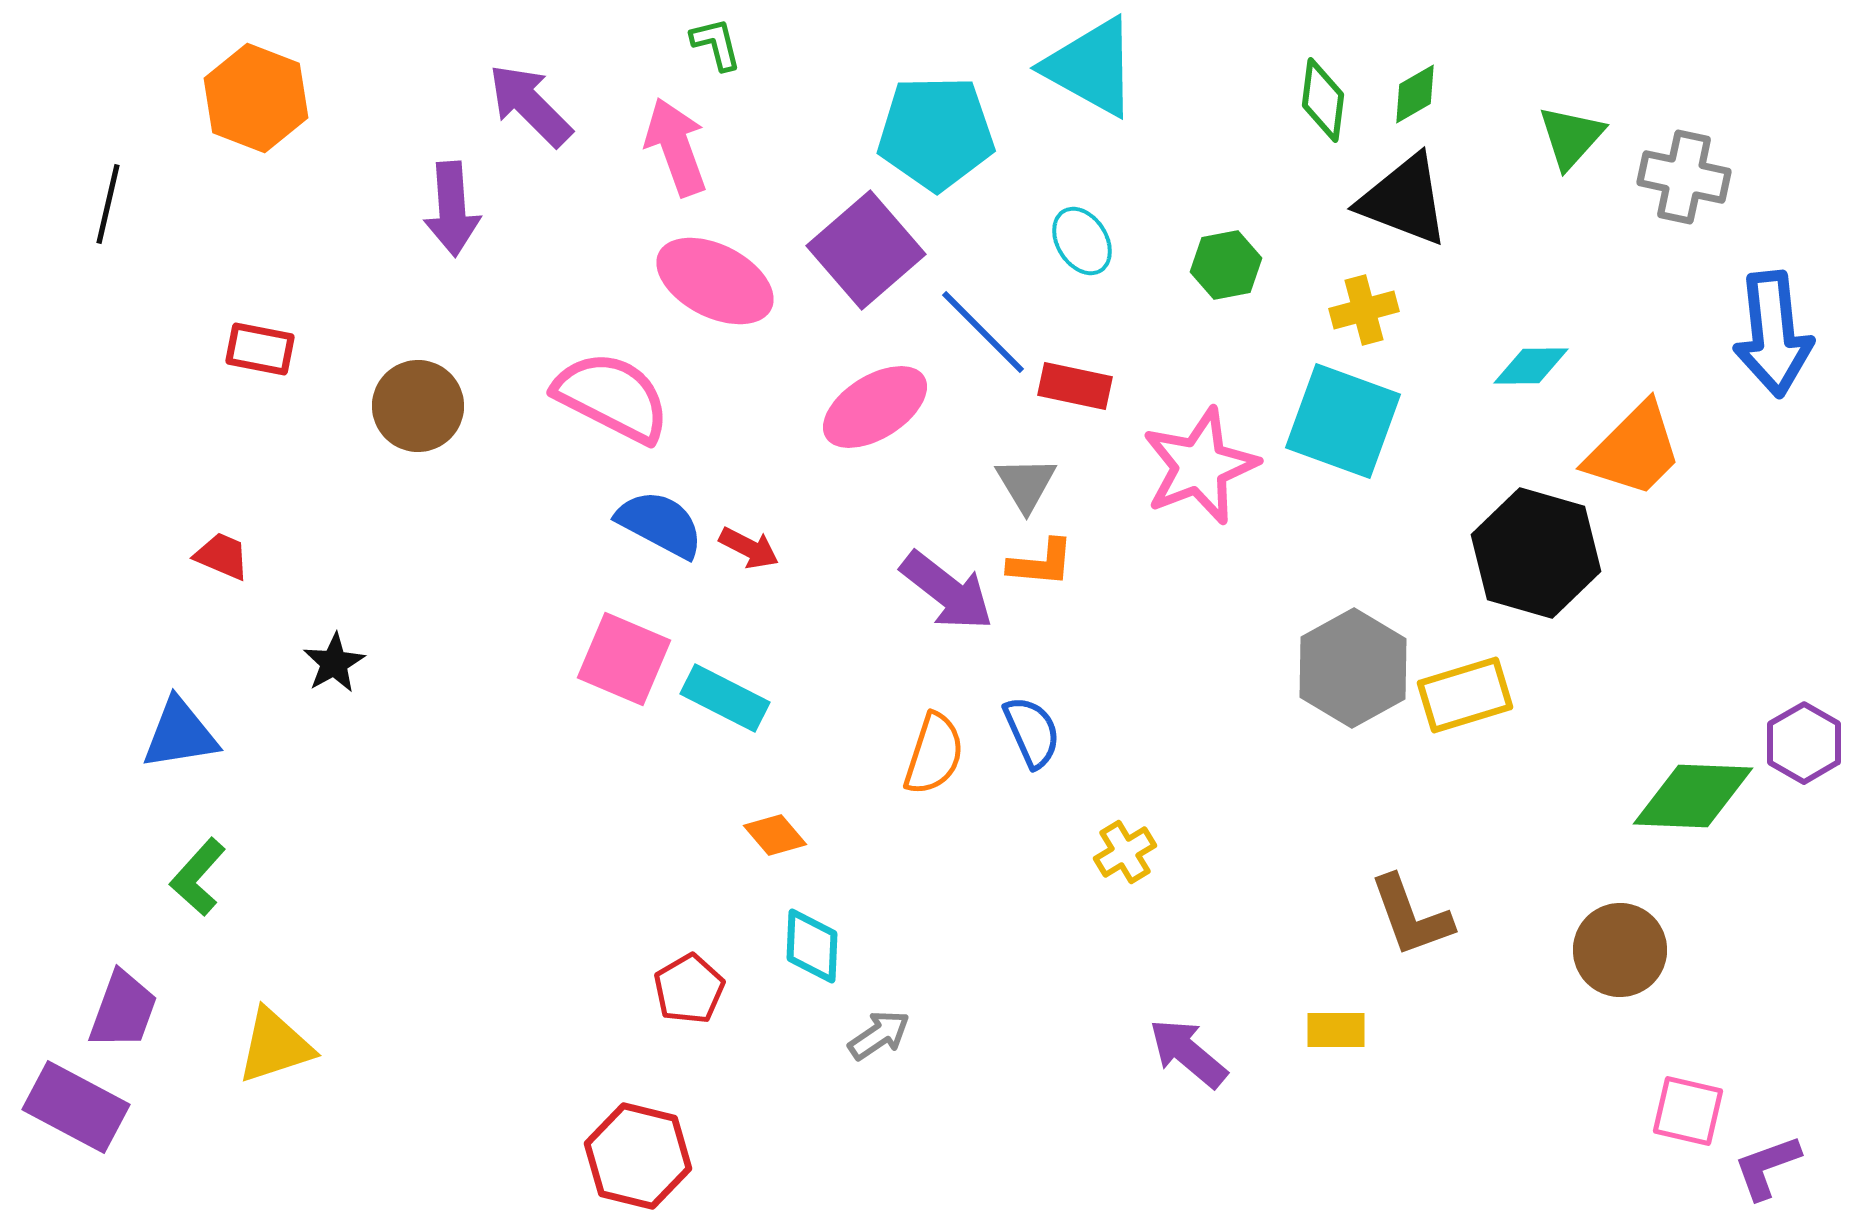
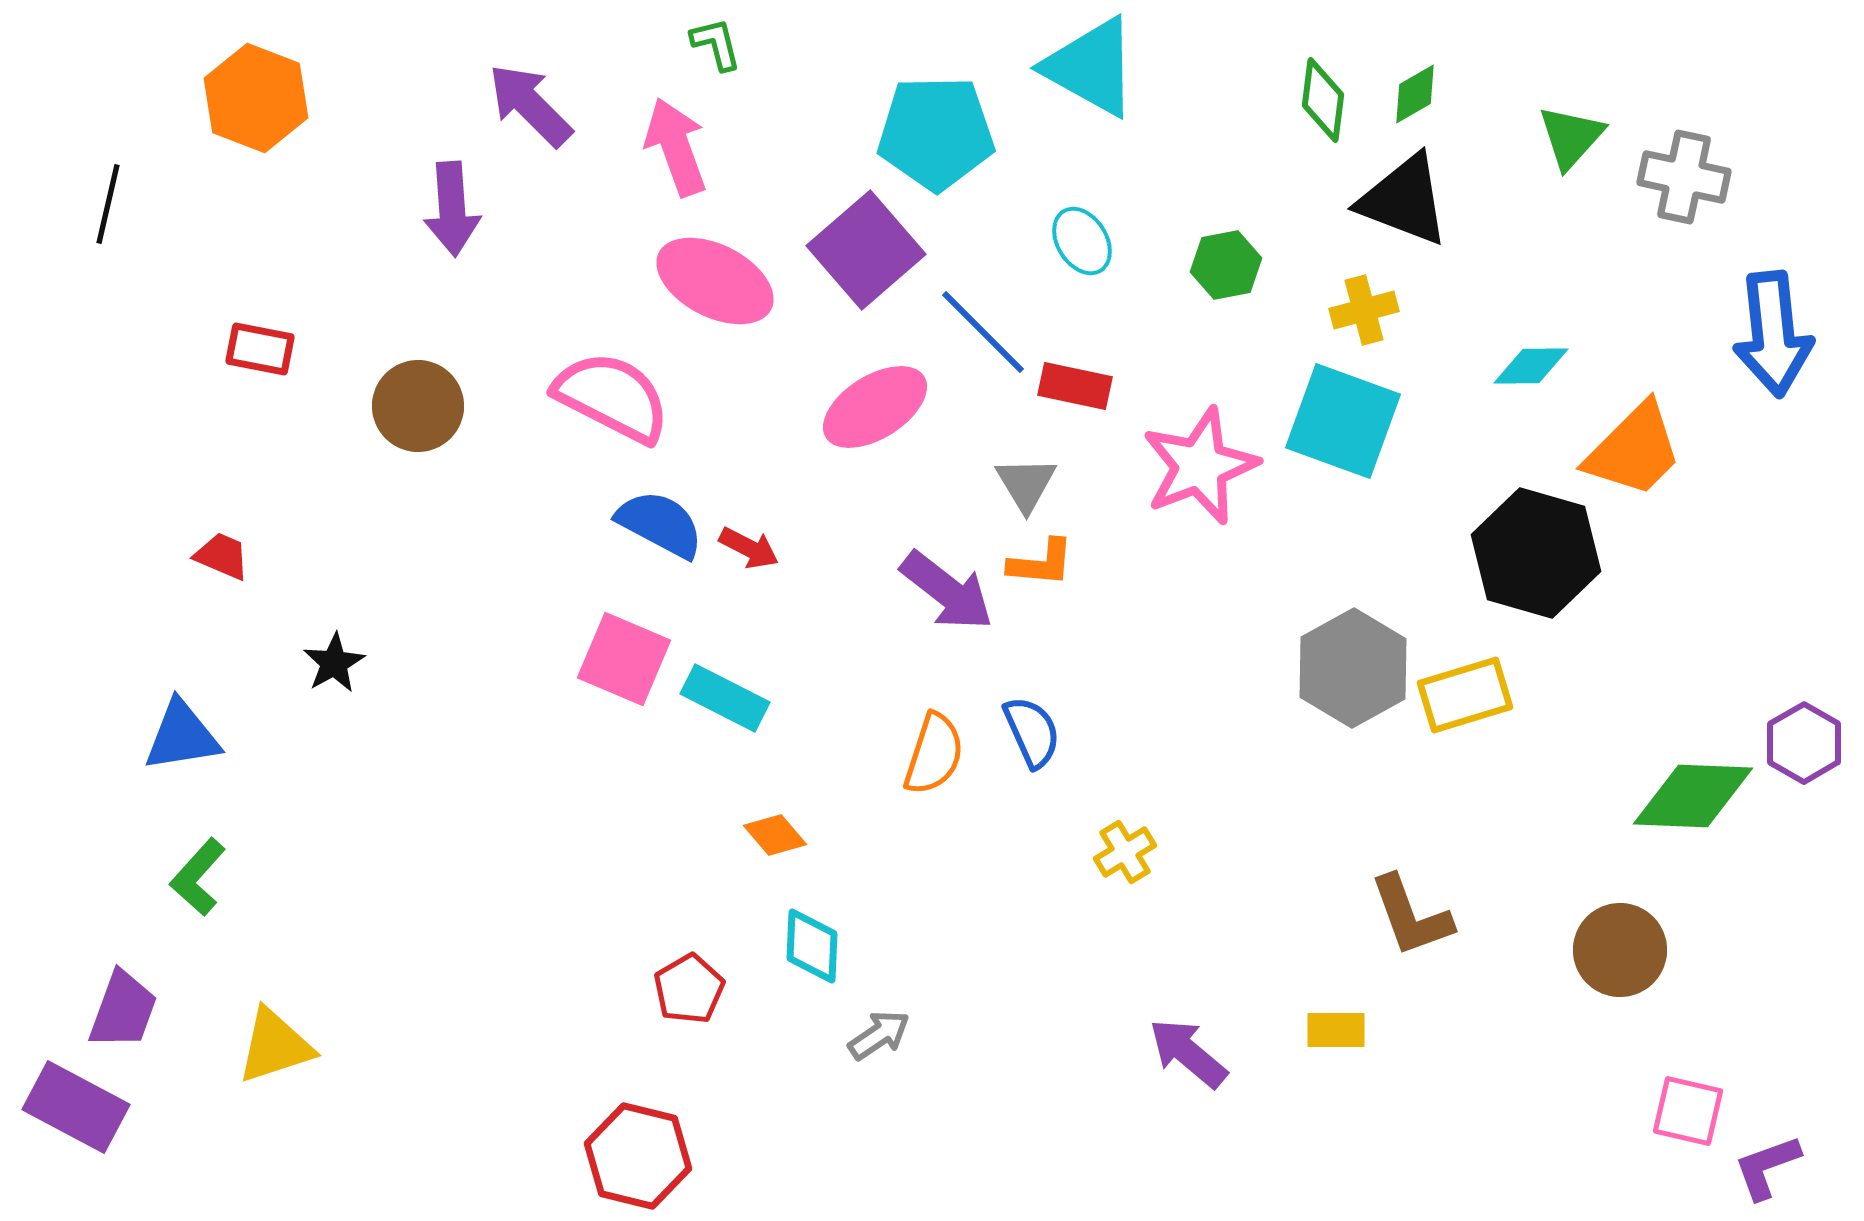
blue triangle at (180, 734): moved 2 px right, 2 px down
